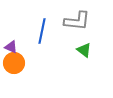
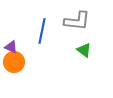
orange circle: moved 1 px up
